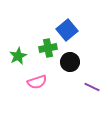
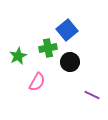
pink semicircle: rotated 42 degrees counterclockwise
purple line: moved 8 px down
